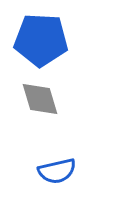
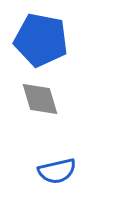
blue pentagon: rotated 8 degrees clockwise
